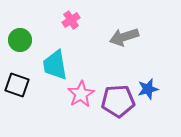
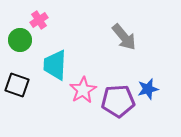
pink cross: moved 32 px left
gray arrow: rotated 112 degrees counterclockwise
cyan trapezoid: rotated 12 degrees clockwise
pink star: moved 2 px right, 4 px up
